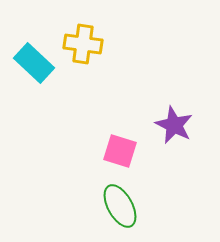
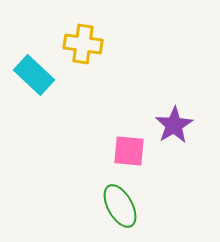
cyan rectangle: moved 12 px down
purple star: rotated 15 degrees clockwise
pink square: moved 9 px right; rotated 12 degrees counterclockwise
